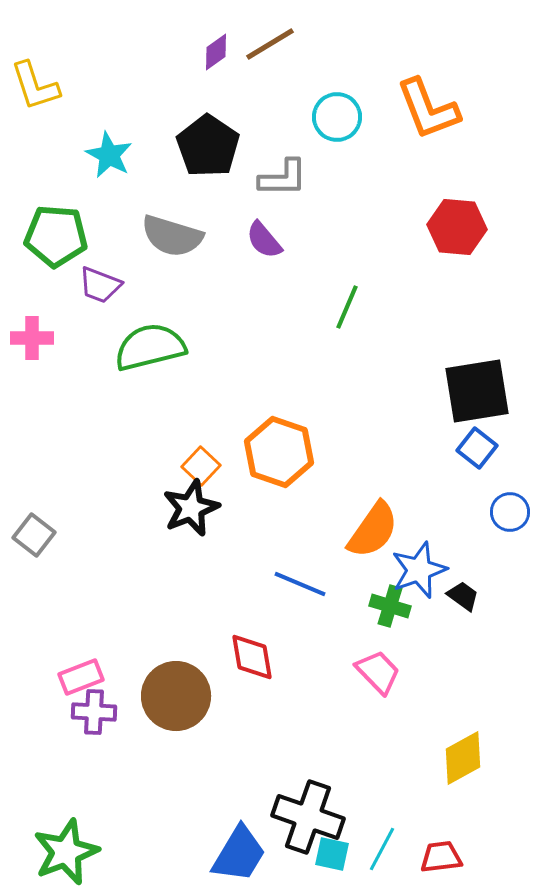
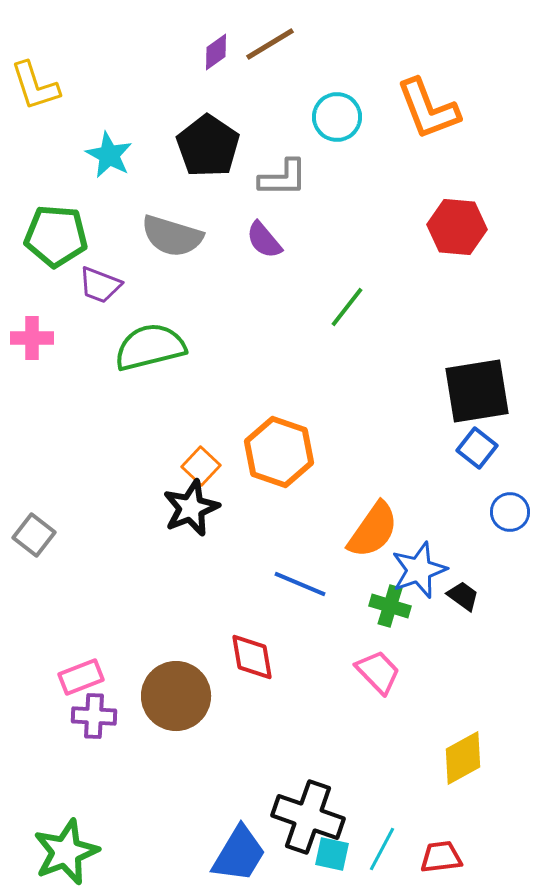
green line: rotated 15 degrees clockwise
purple cross: moved 4 px down
